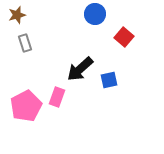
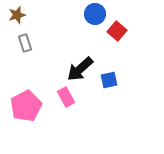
red square: moved 7 px left, 6 px up
pink rectangle: moved 9 px right; rotated 48 degrees counterclockwise
